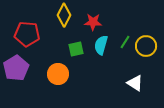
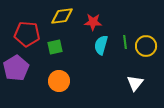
yellow diamond: moved 2 px left, 1 px down; rotated 55 degrees clockwise
green line: rotated 40 degrees counterclockwise
green square: moved 21 px left, 2 px up
orange circle: moved 1 px right, 7 px down
white triangle: rotated 36 degrees clockwise
